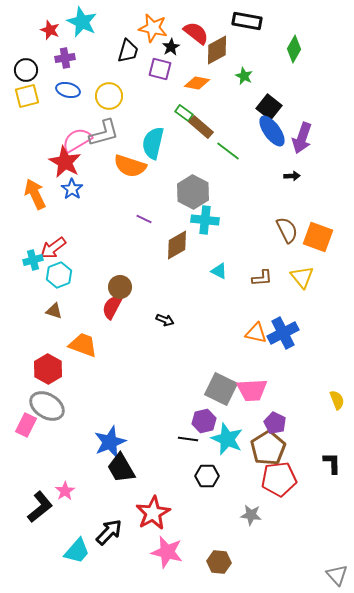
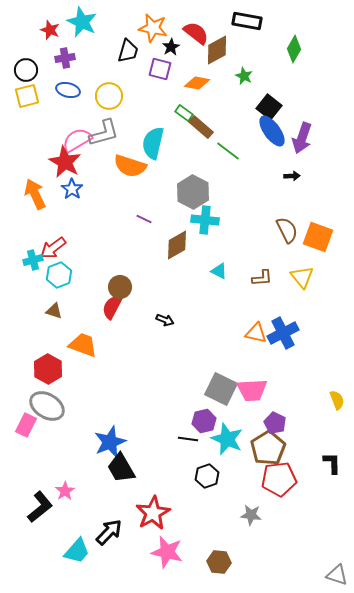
black hexagon at (207, 476): rotated 20 degrees counterclockwise
gray triangle at (337, 575): rotated 30 degrees counterclockwise
